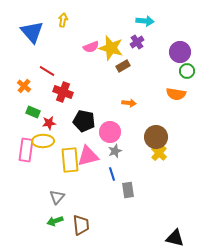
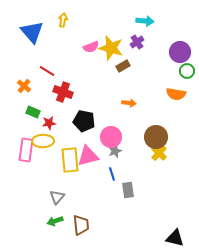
pink circle: moved 1 px right, 5 px down
